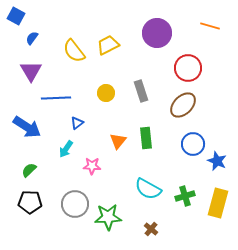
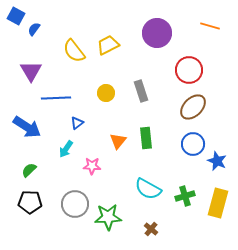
blue semicircle: moved 2 px right, 9 px up
red circle: moved 1 px right, 2 px down
brown ellipse: moved 10 px right, 2 px down
